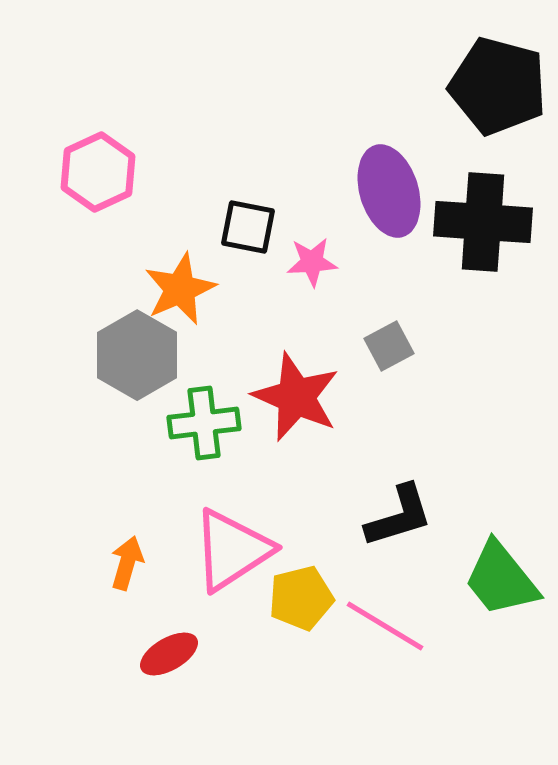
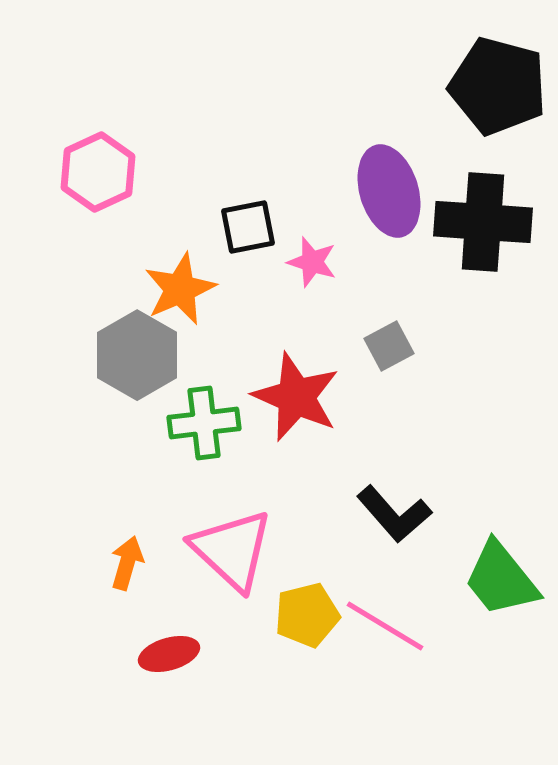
black square: rotated 22 degrees counterclockwise
pink star: rotated 21 degrees clockwise
black L-shape: moved 5 px left, 2 px up; rotated 66 degrees clockwise
pink triangle: rotated 44 degrees counterclockwise
yellow pentagon: moved 6 px right, 17 px down
red ellipse: rotated 14 degrees clockwise
